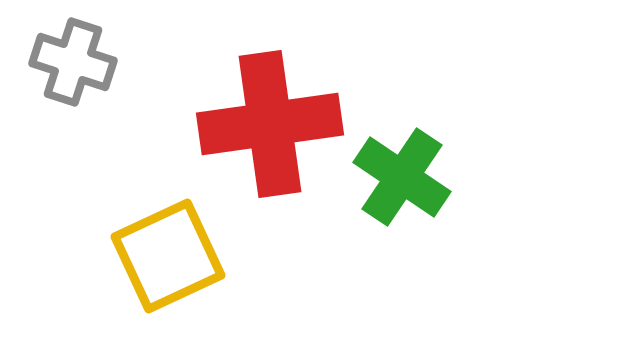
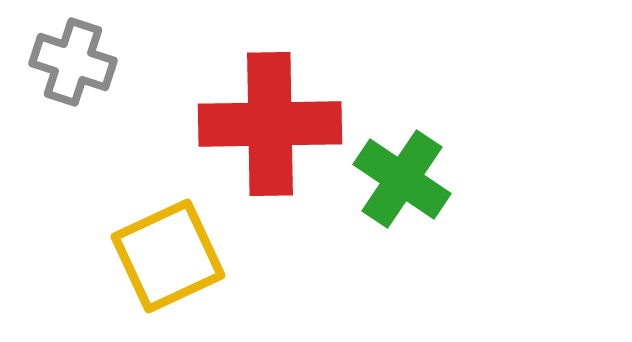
red cross: rotated 7 degrees clockwise
green cross: moved 2 px down
